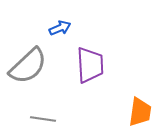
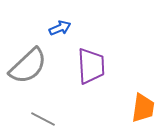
purple trapezoid: moved 1 px right, 1 px down
orange trapezoid: moved 3 px right, 4 px up
gray line: rotated 20 degrees clockwise
